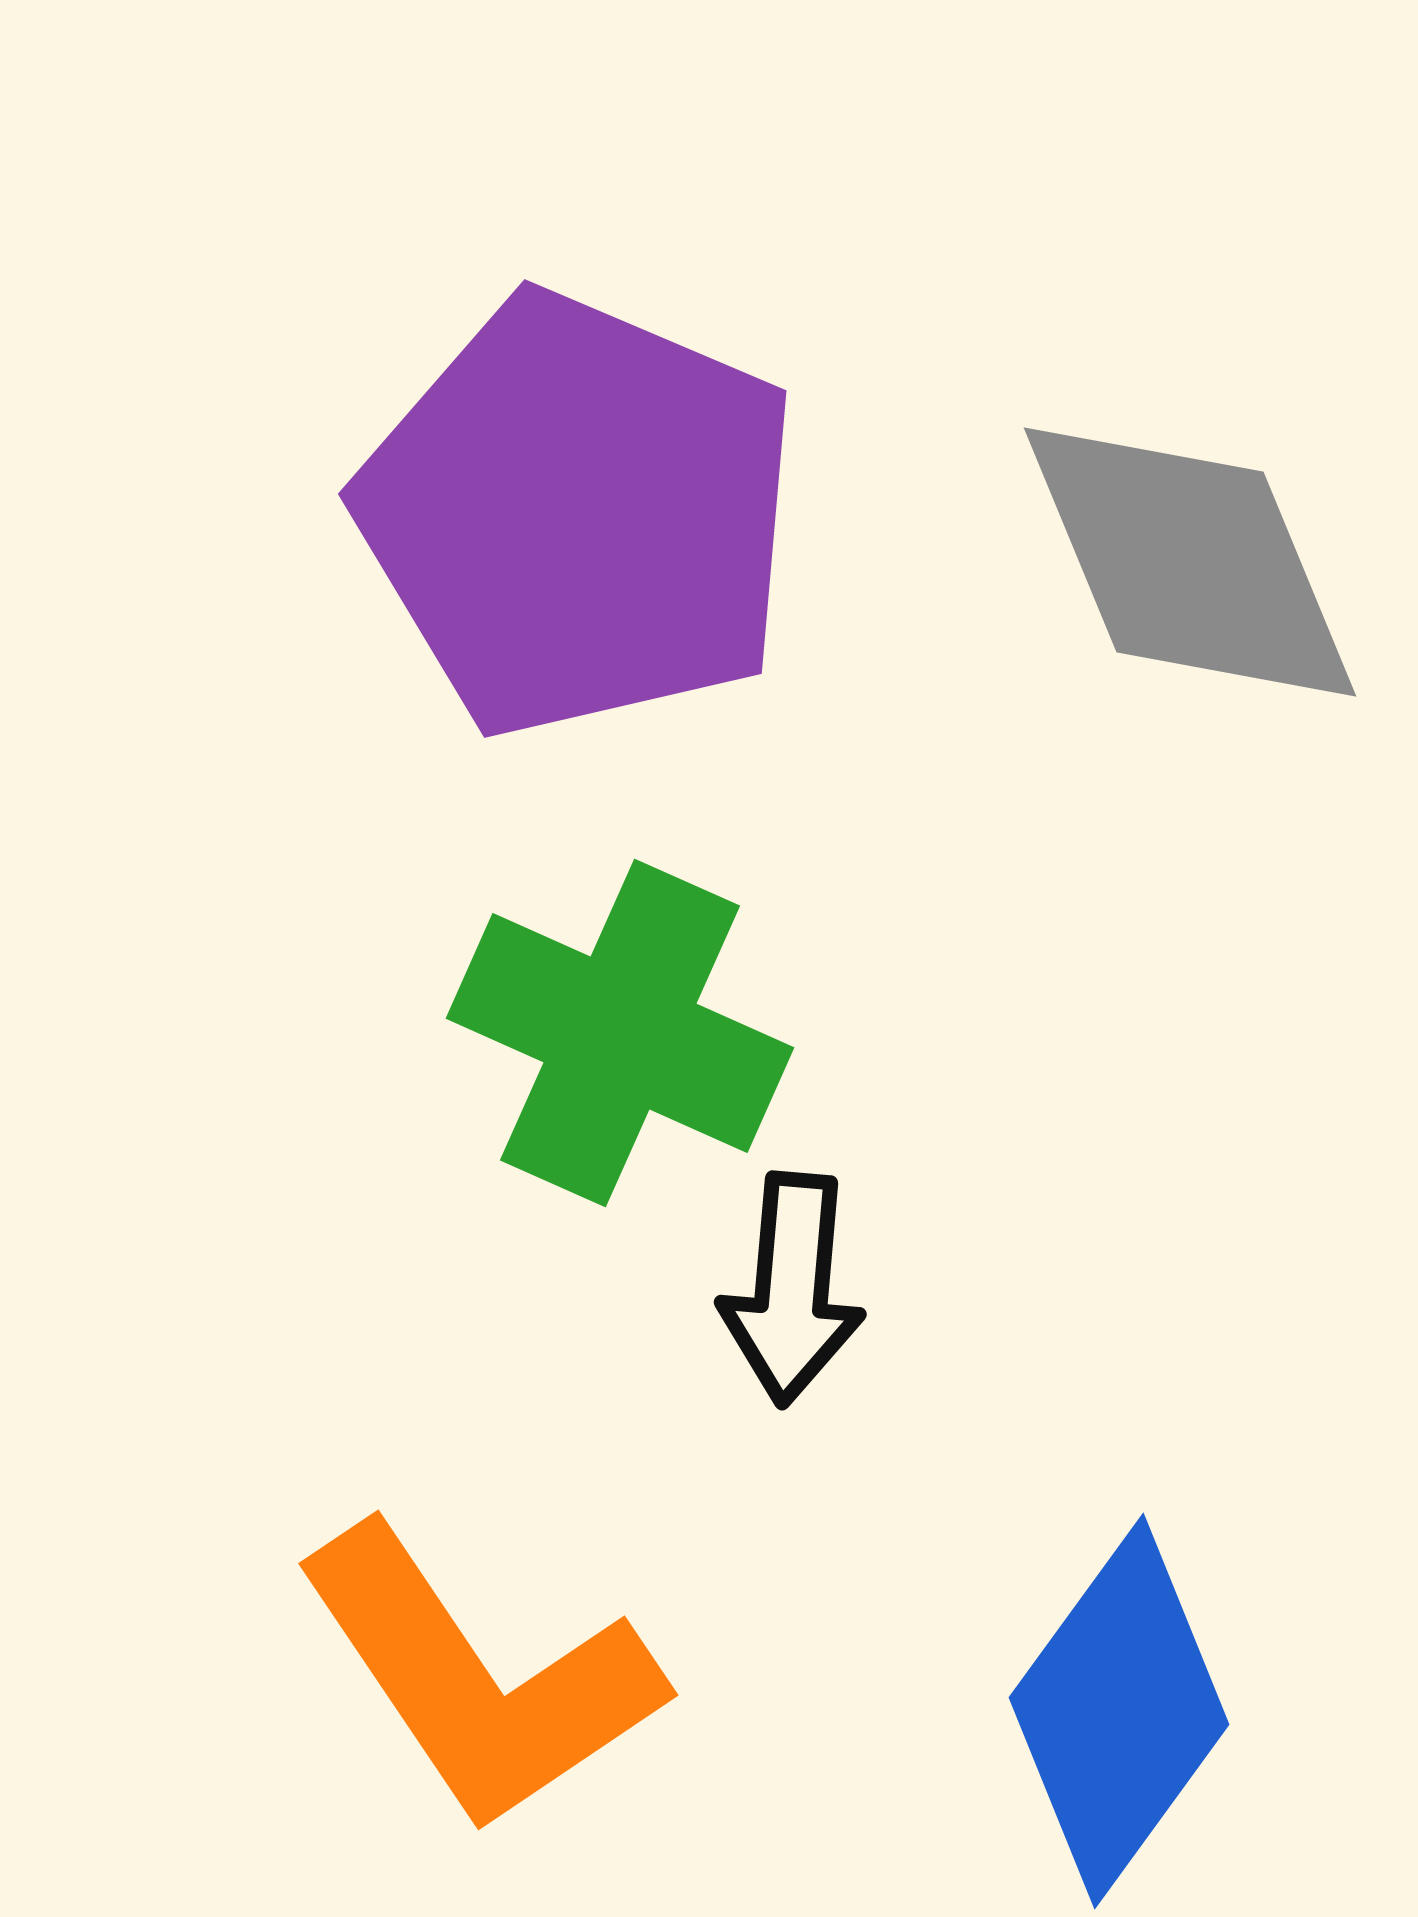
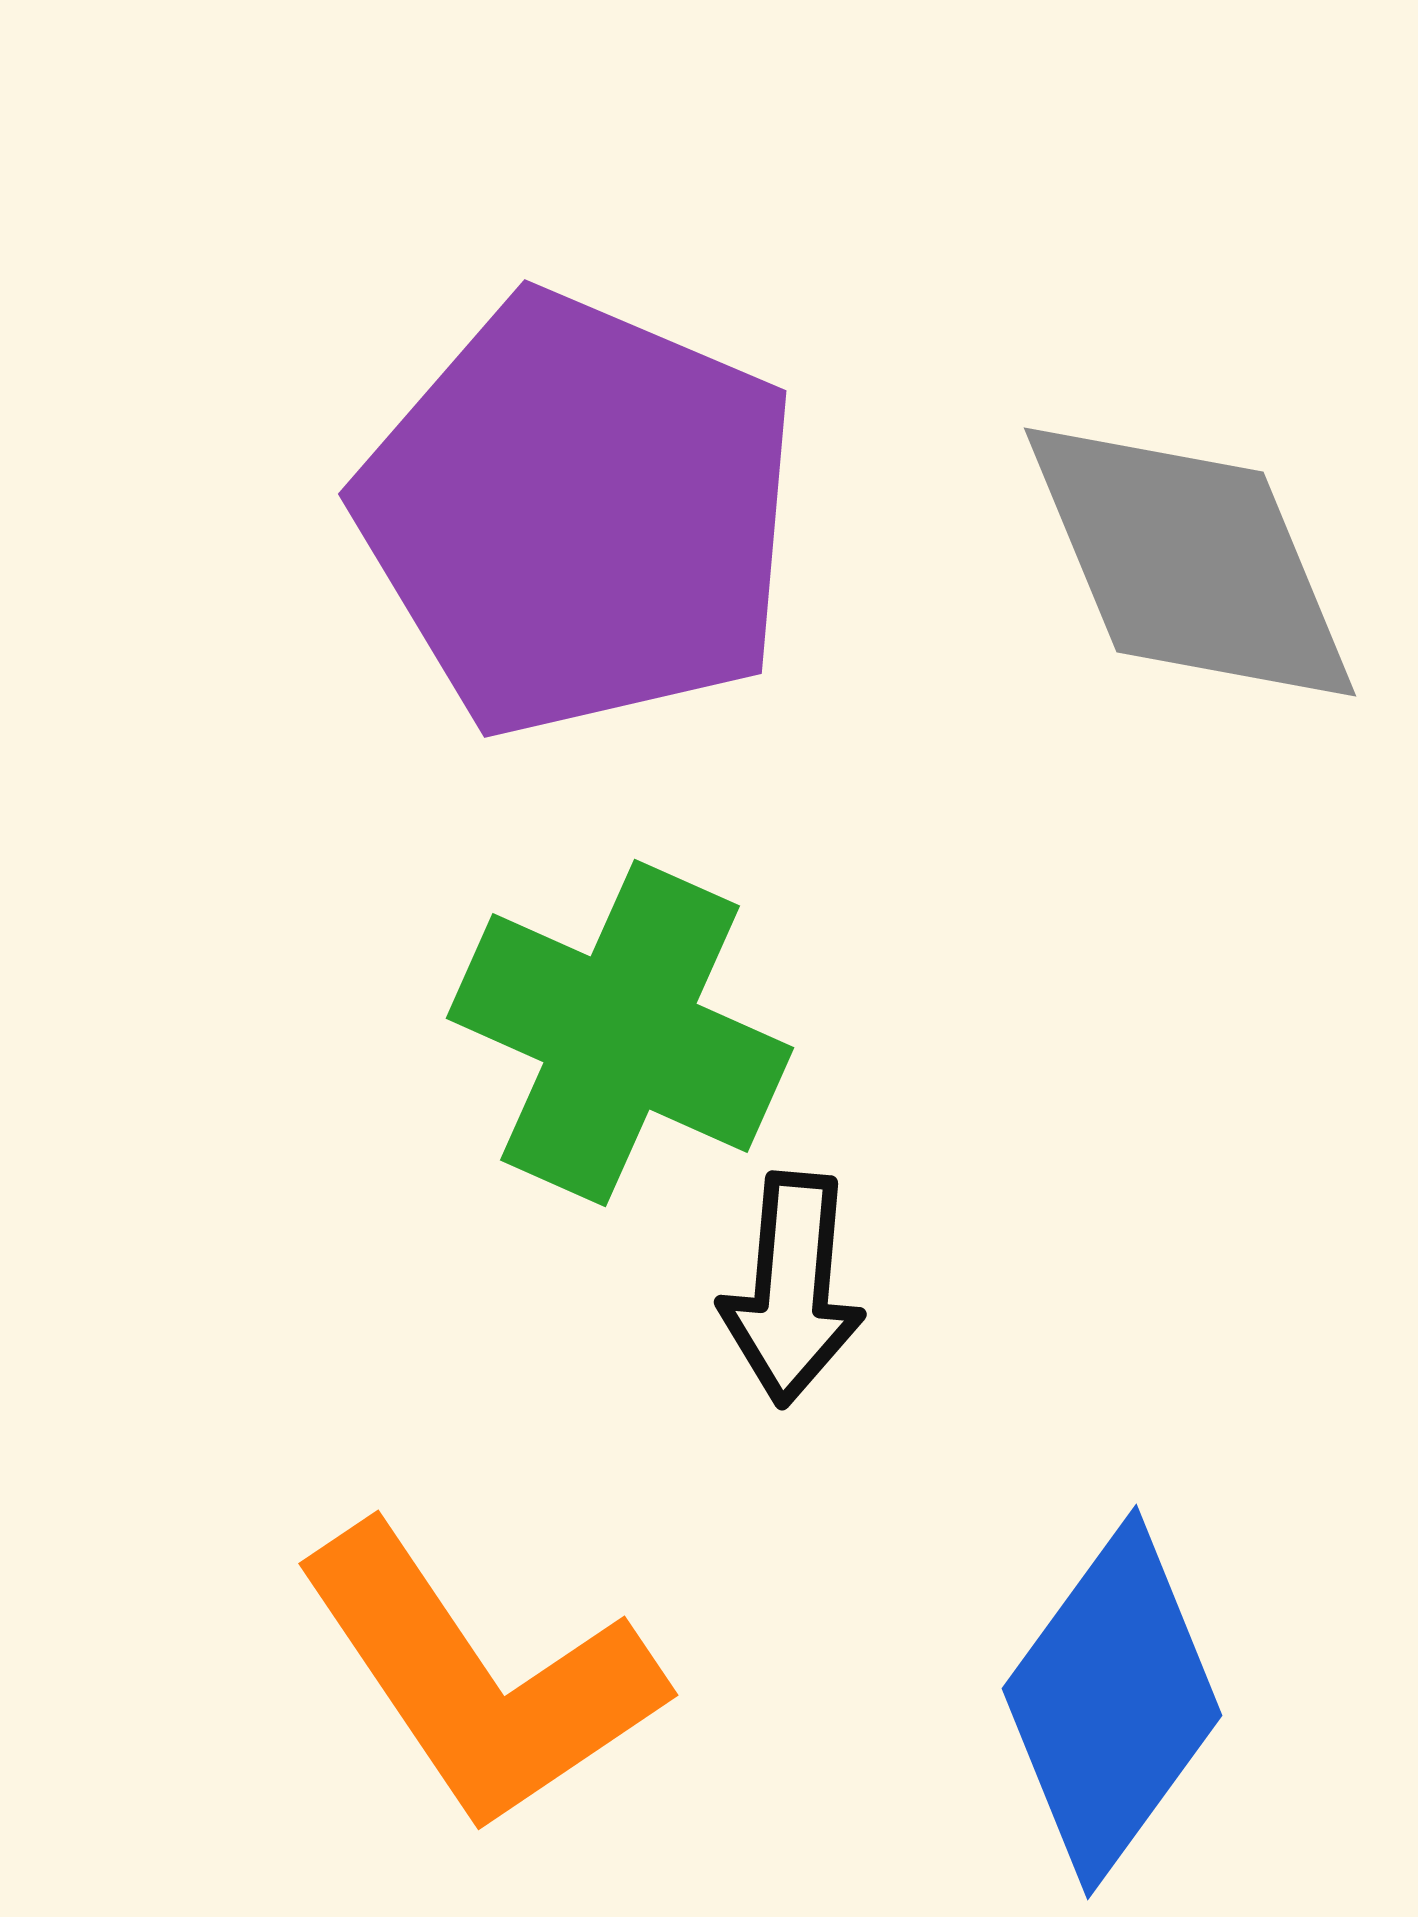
blue diamond: moved 7 px left, 9 px up
